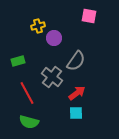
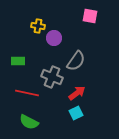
pink square: moved 1 px right
yellow cross: rotated 24 degrees clockwise
green rectangle: rotated 16 degrees clockwise
gray cross: rotated 15 degrees counterclockwise
red line: rotated 50 degrees counterclockwise
cyan square: rotated 24 degrees counterclockwise
green semicircle: rotated 12 degrees clockwise
